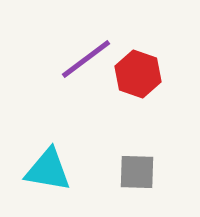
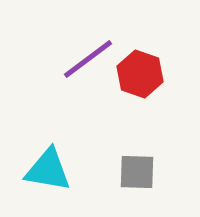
purple line: moved 2 px right
red hexagon: moved 2 px right
